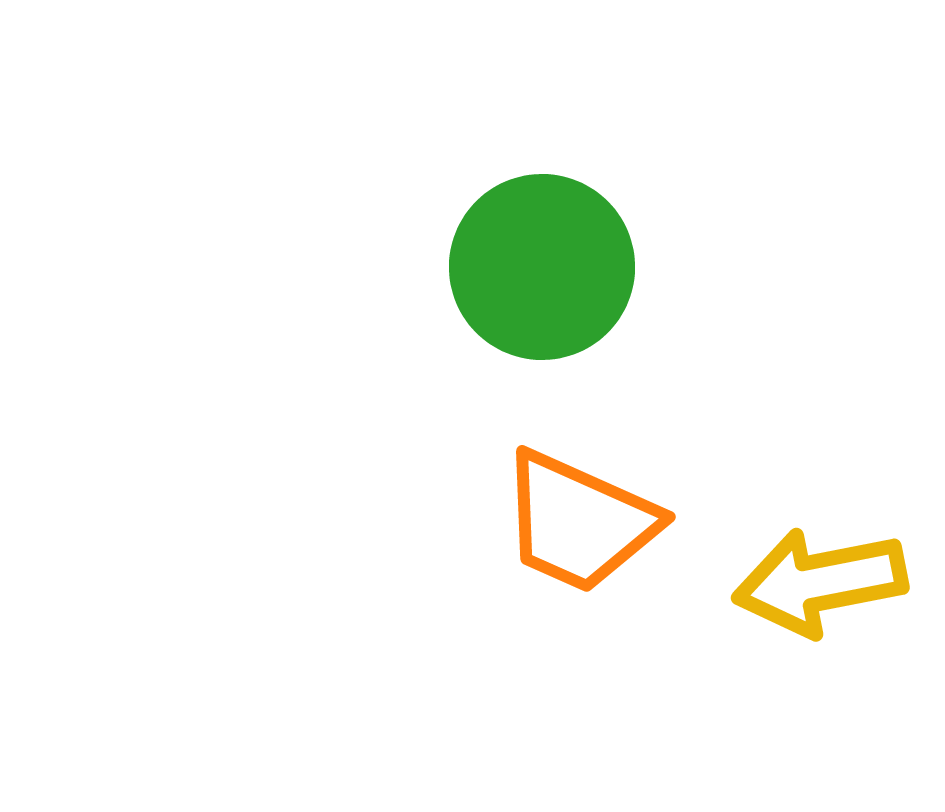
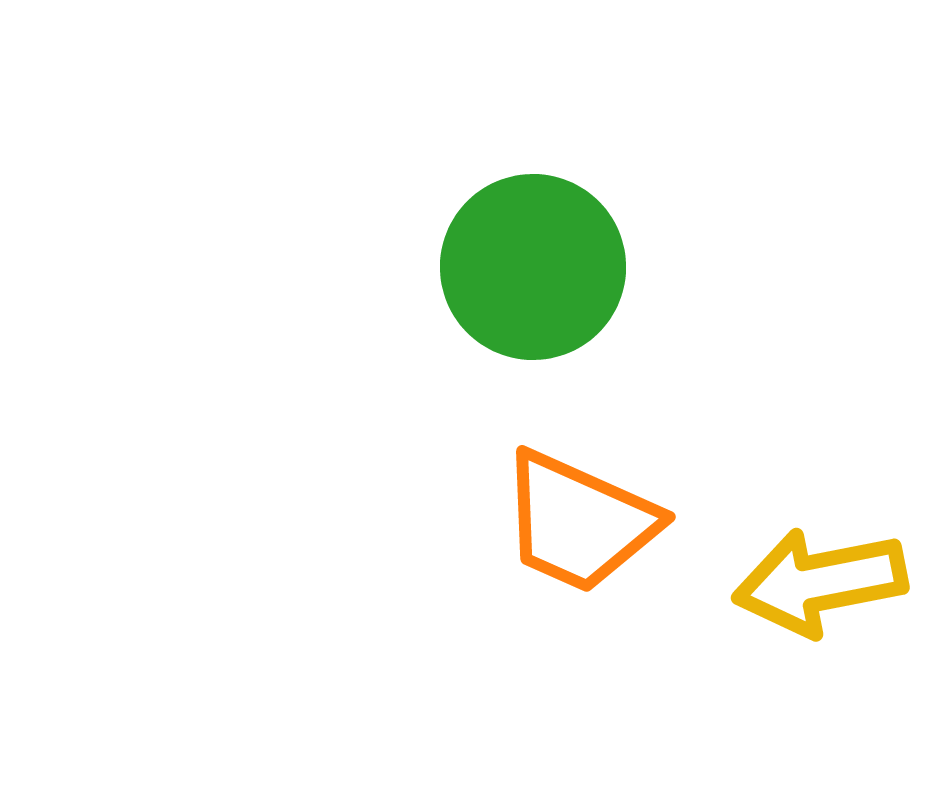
green circle: moved 9 px left
